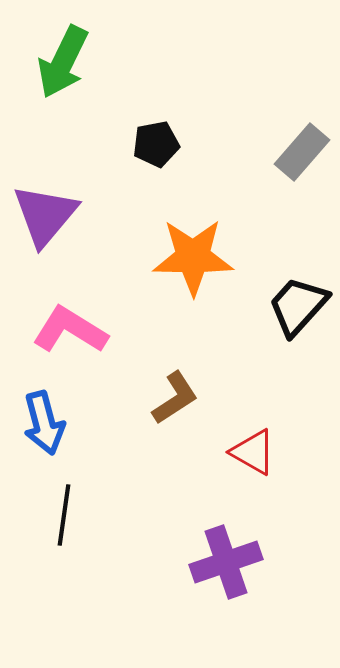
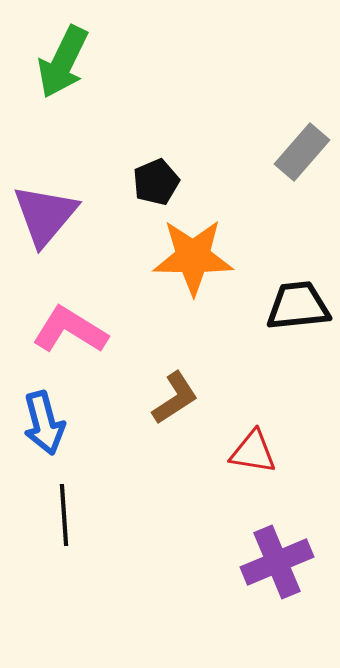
black pentagon: moved 38 px down; rotated 12 degrees counterclockwise
black trapezoid: rotated 42 degrees clockwise
red triangle: rotated 21 degrees counterclockwise
black line: rotated 12 degrees counterclockwise
purple cross: moved 51 px right; rotated 4 degrees counterclockwise
